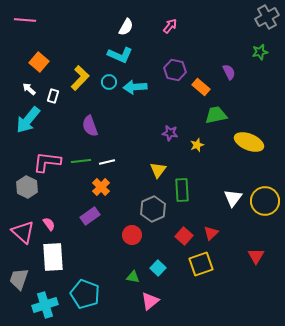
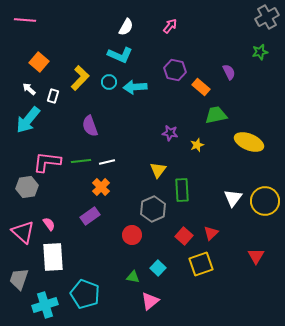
gray hexagon at (27, 187): rotated 25 degrees clockwise
